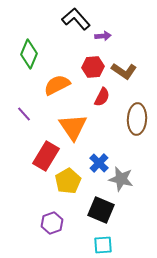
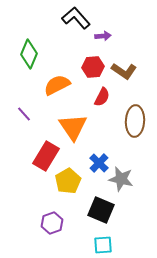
black L-shape: moved 1 px up
brown ellipse: moved 2 px left, 2 px down
